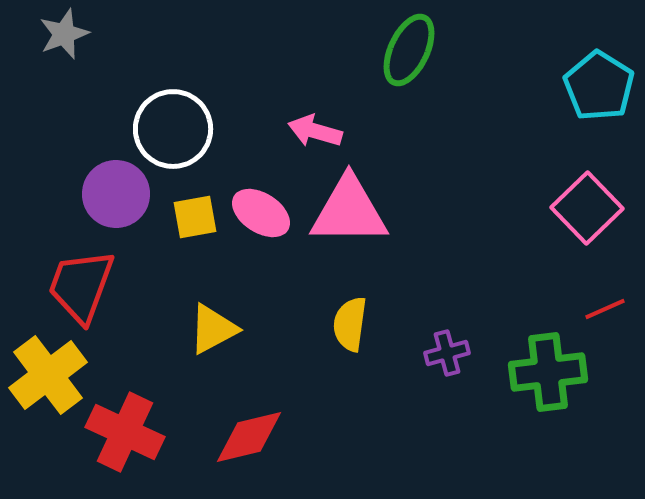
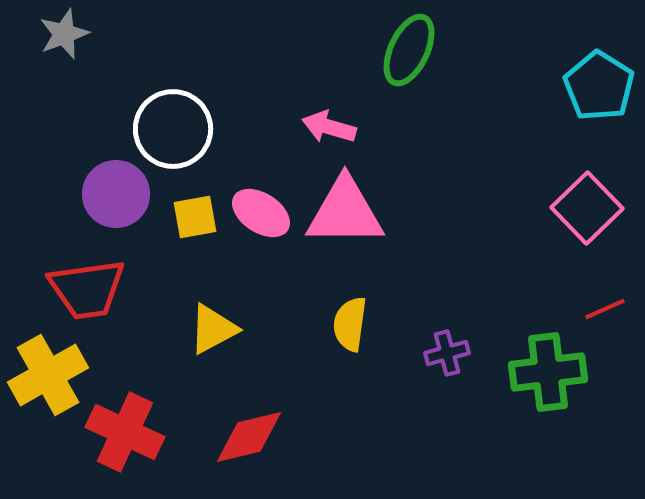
pink arrow: moved 14 px right, 4 px up
pink triangle: moved 4 px left, 1 px down
red trapezoid: moved 6 px right, 3 px down; rotated 118 degrees counterclockwise
yellow cross: rotated 8 degrees clockwise
